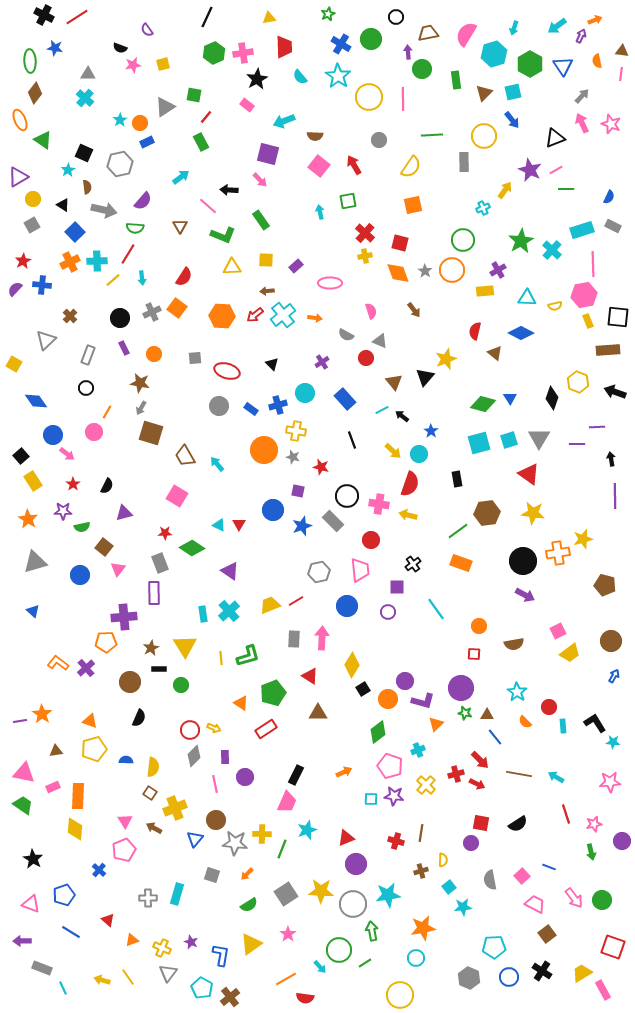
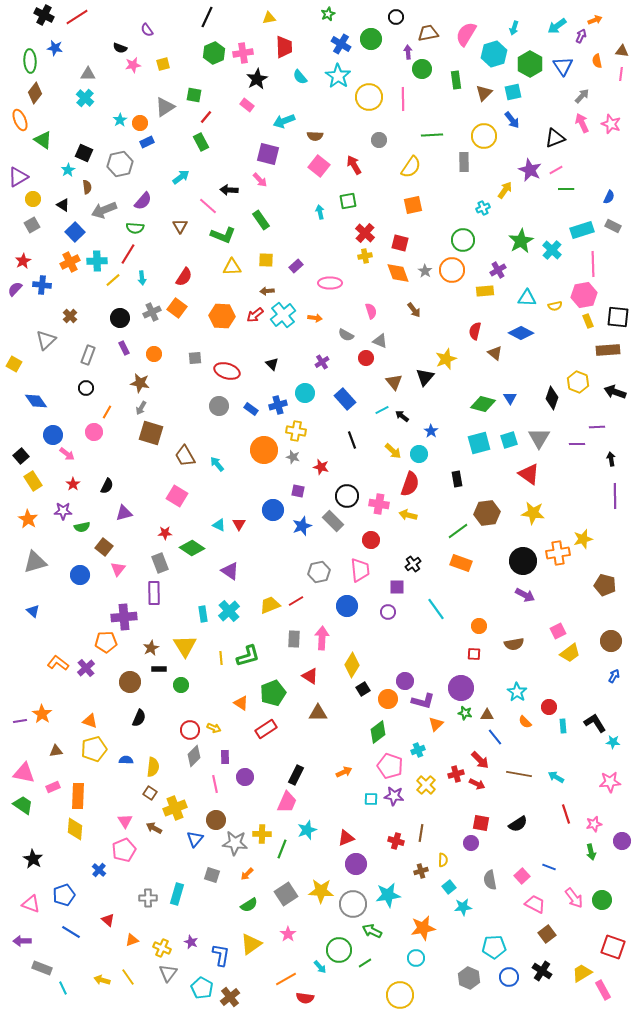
gray arrow at (104, 210): rotated 145 degrees clockwise
green arrow at (372, 931): rotated 54 degrees counterclockwise
